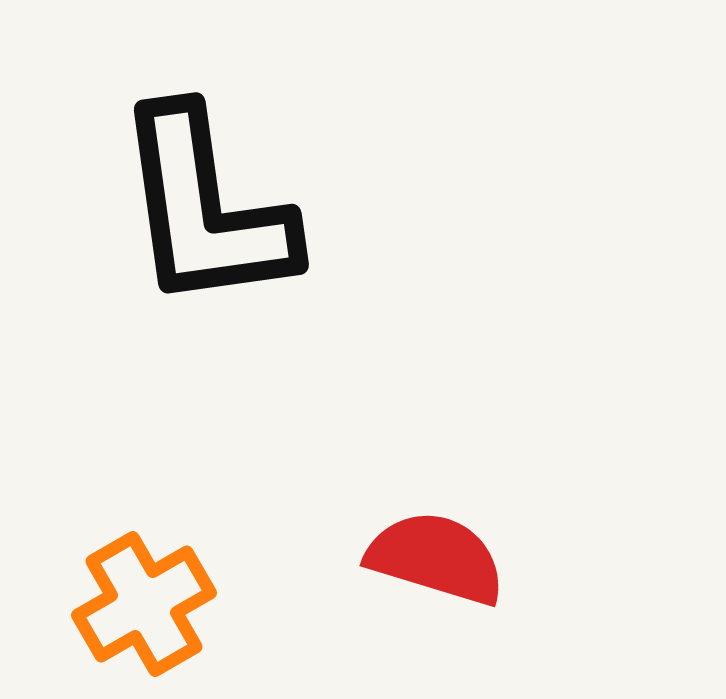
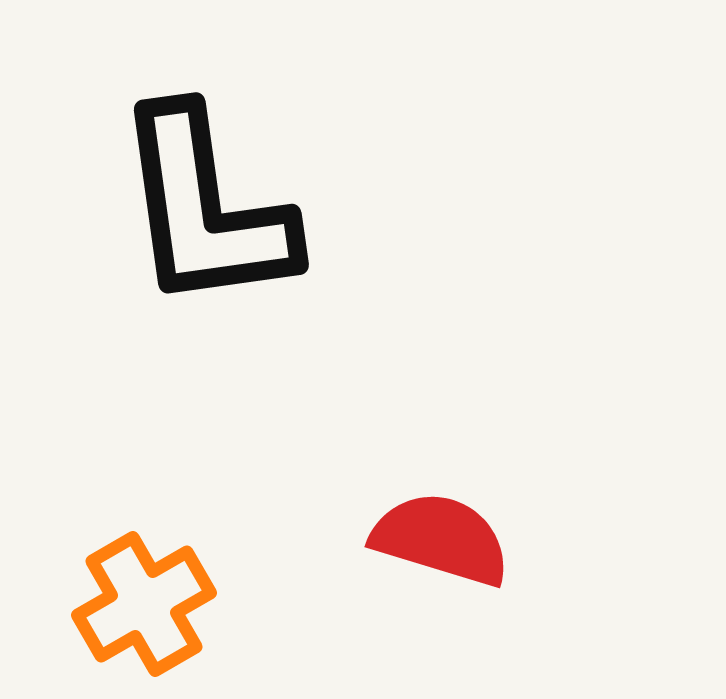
red semicircle: moved 5 px right, 19 px up
